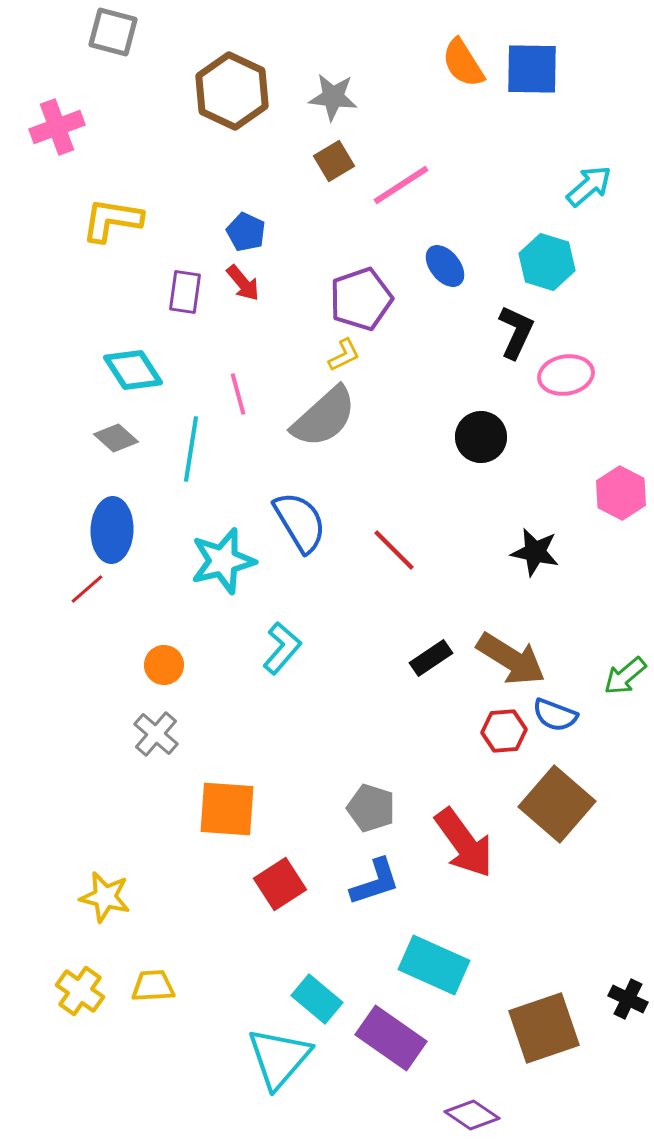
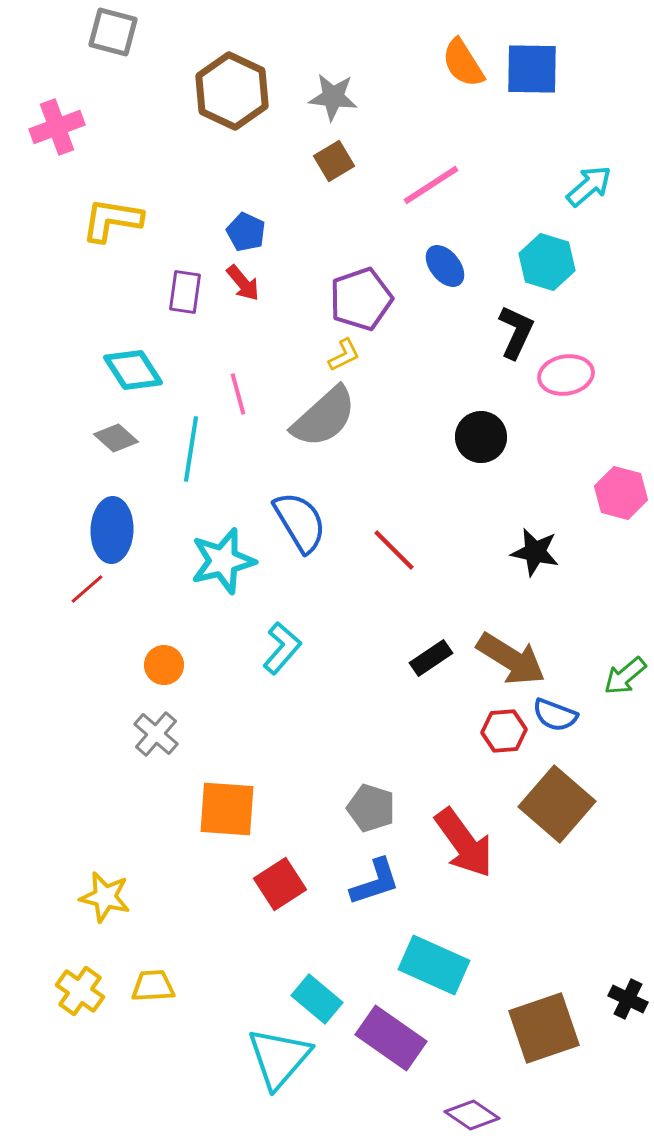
pink line at (401, 185): moved 30 px right
pink hexagon at (621, 493): rotated 12 degrees counterclockwise
